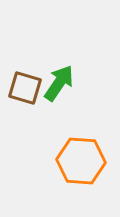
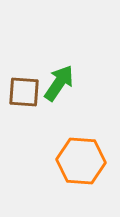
brown square: moved 1 px left, 4 px down; rotated 12 degrees counterclockwise
